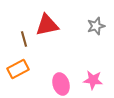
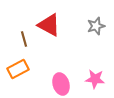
red triangle: moved 2 px right; rotated 40 degrees clockwise
pink star: moved 2 px right, 1 px up
